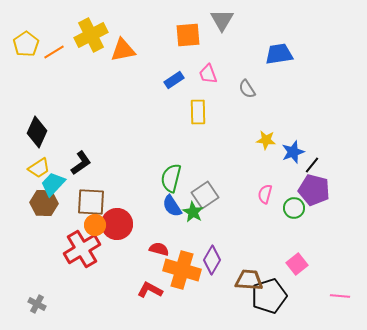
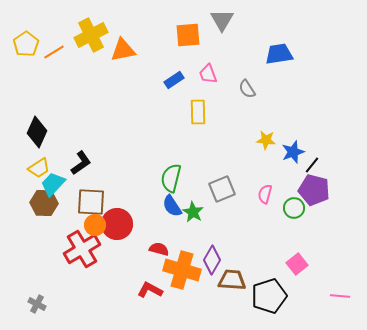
gray square: moved 17 px right, 6 px up; rotated 12 degrees clockwise
brown trapezoid: moved 17 px left
